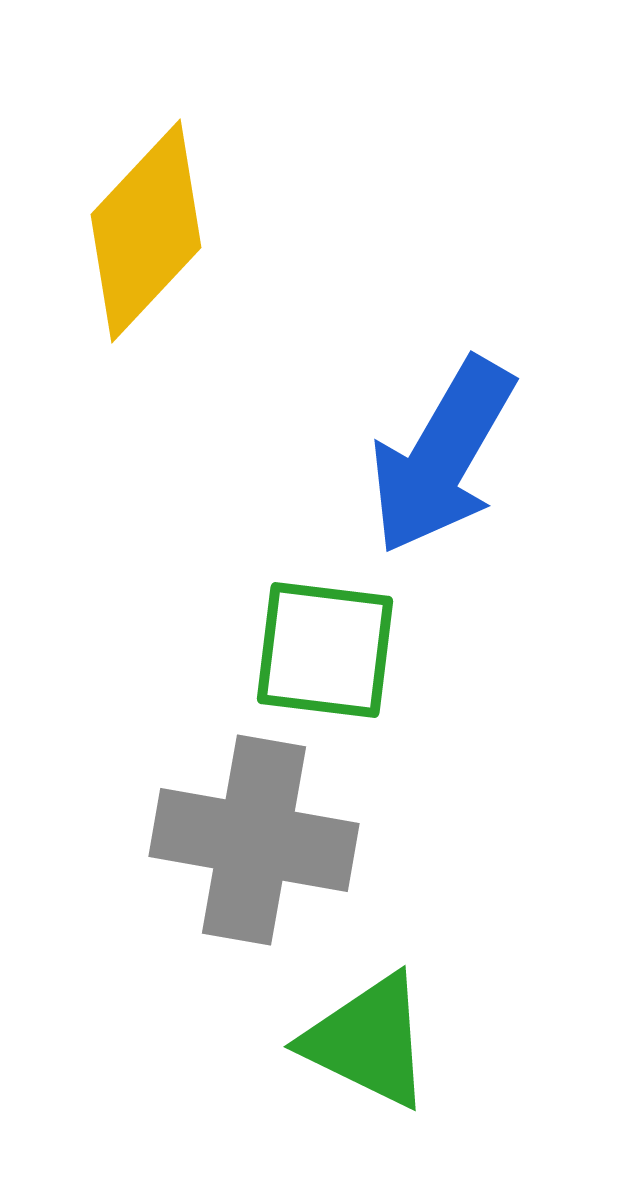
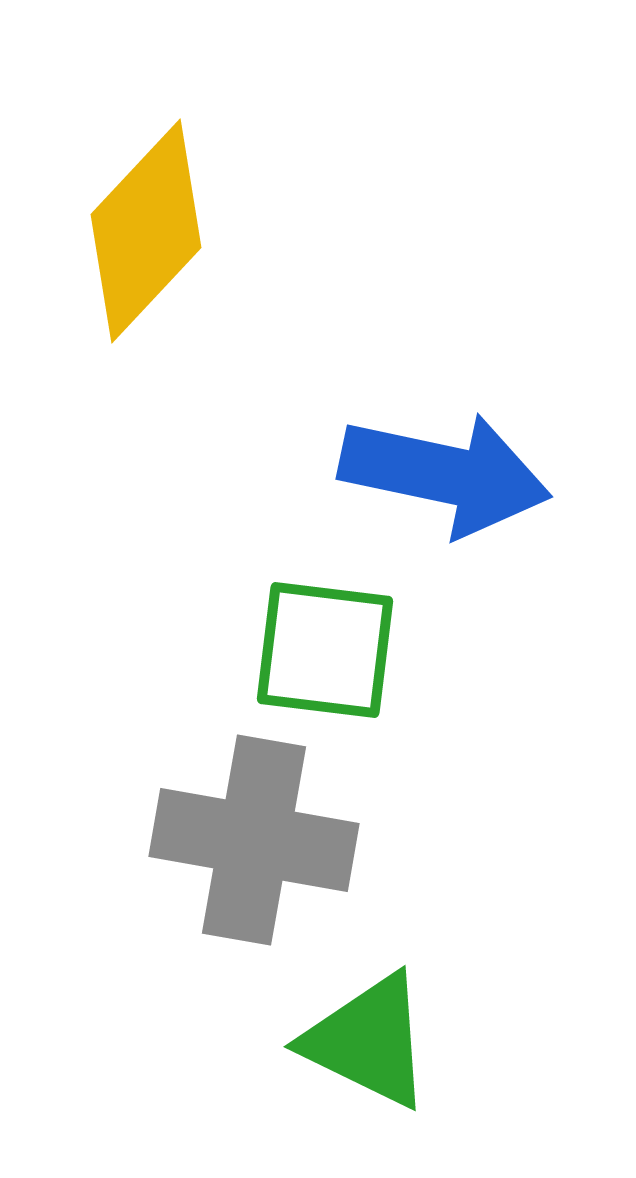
blue arrow: moved 3 px right, 18 px down; rotated 108 degrees counterclockwise
